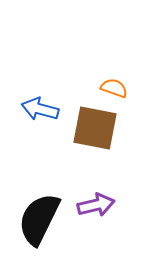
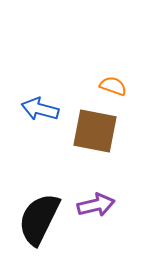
orange semicircle: moved 1 px left, 2 px up
brown square: moved 3 px down
